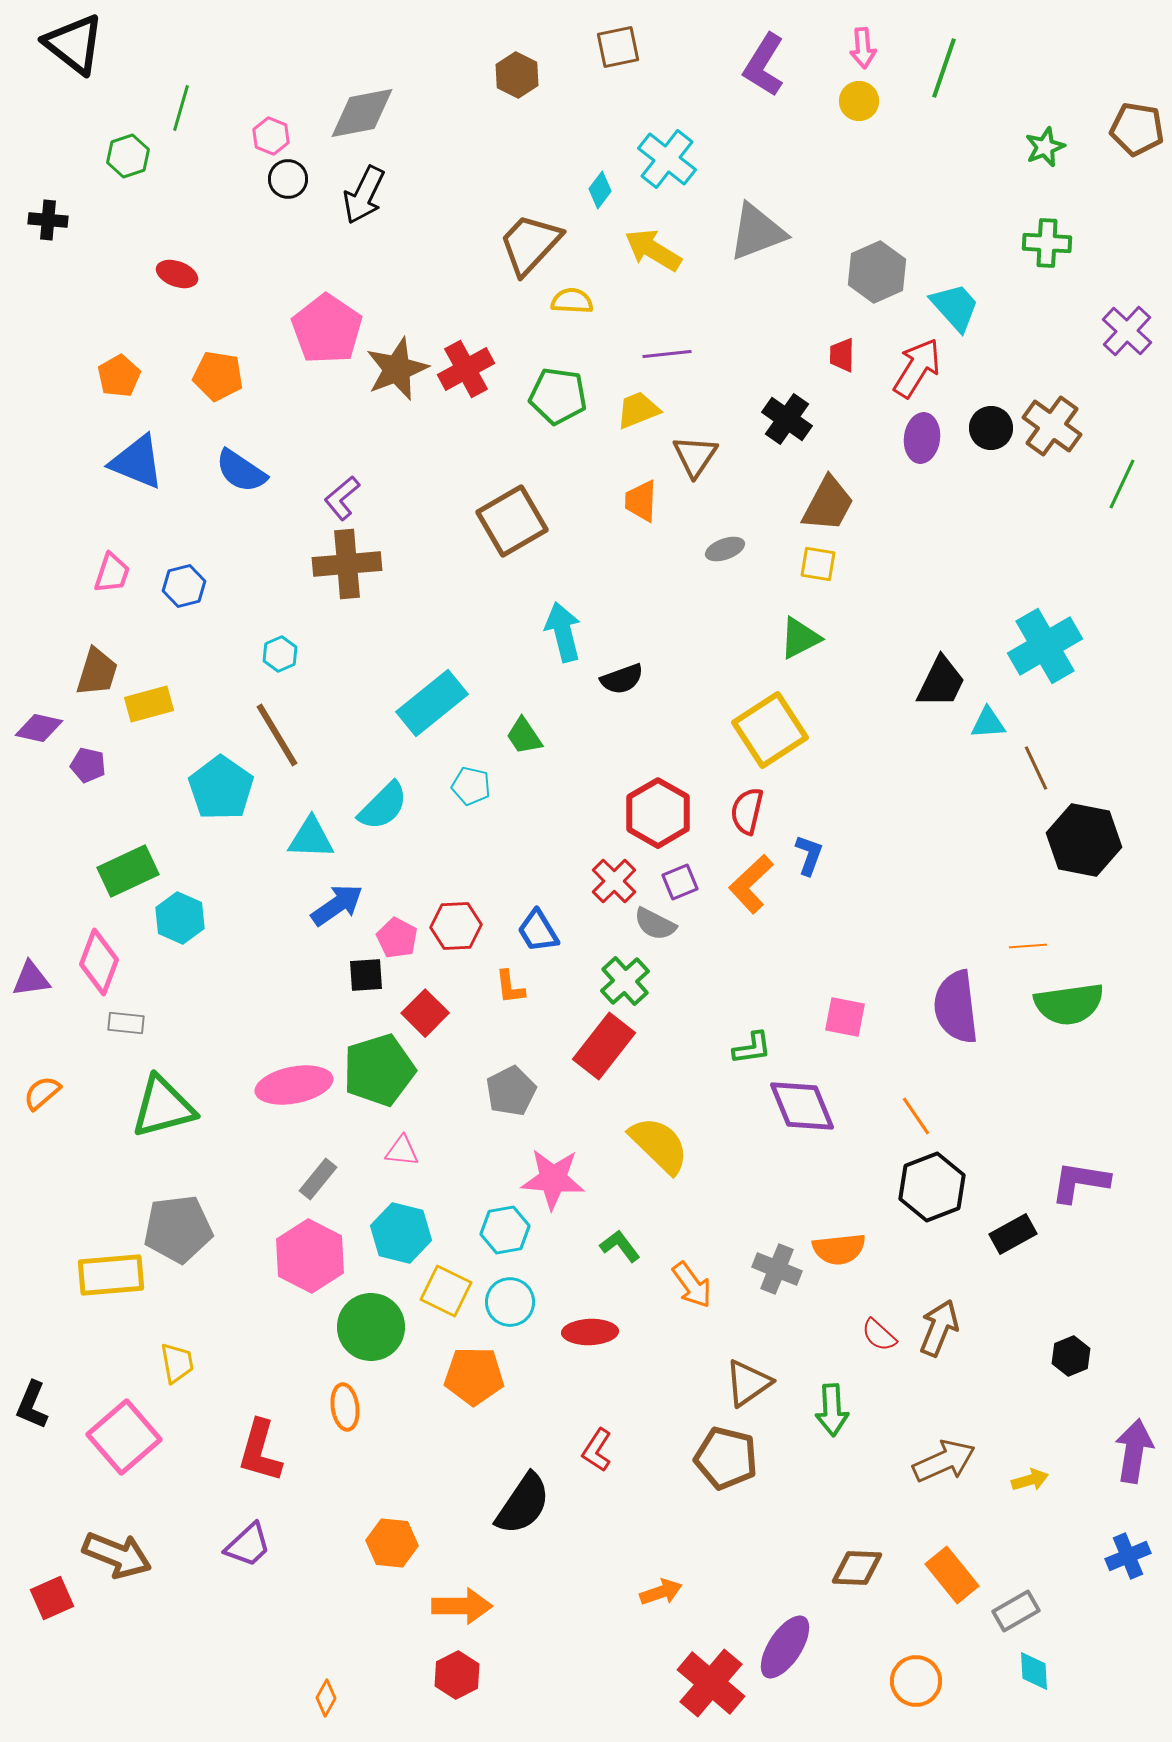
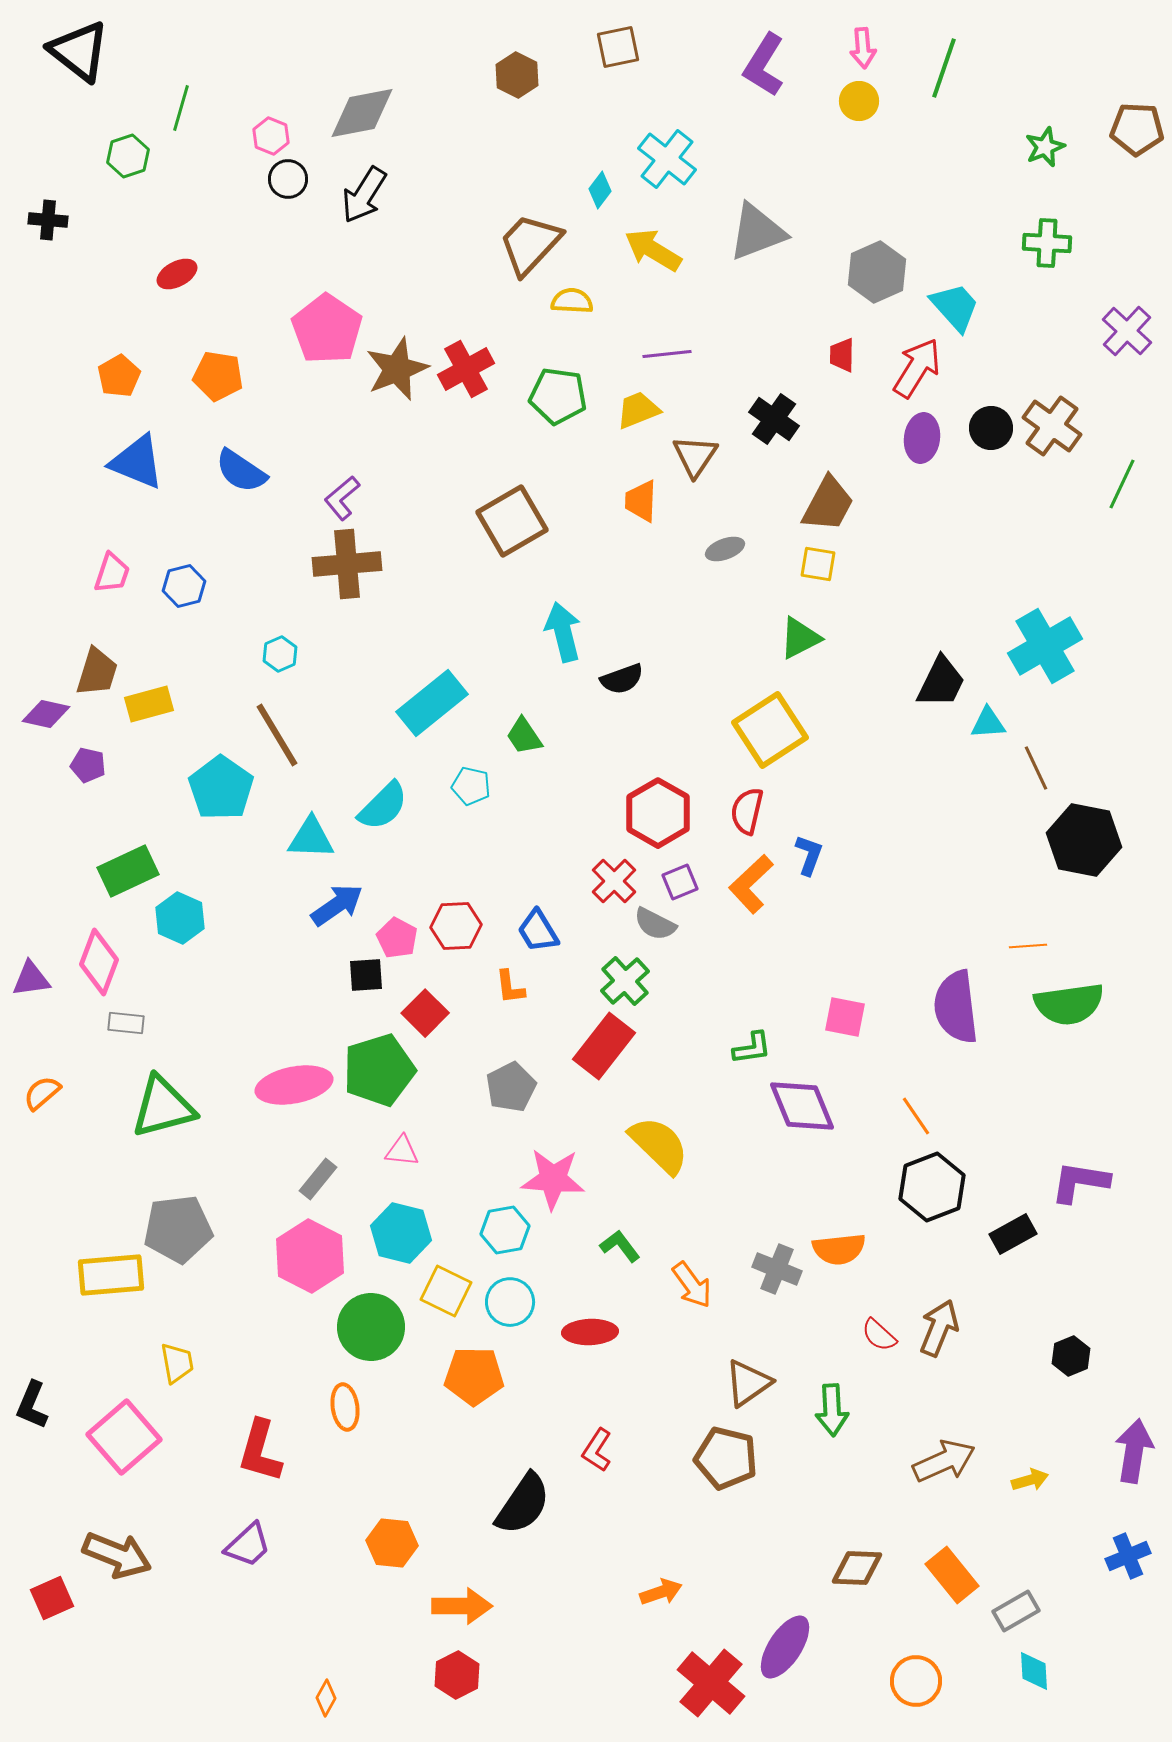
black triangle at (74, 44): moved 5 px right, 7 px down
brown pentagon at (1137, 129): rotated 6 degrees counterclockwise
black arrow at (364, 195): rotated 6 degrees clockwise
red ellipse at (177, 274): rotated 48 degrees counterclockwise
black cross at (787, 419): moved 13 px left
purple diamond at (39, 728): moved 7 px right, 14 px up
gray pentagon at (511, 1091): moved 4 px up
